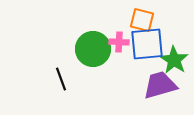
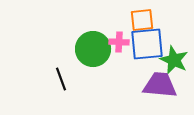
orange square: rotated 20 degrees counterclockwise
green star: rotated 8 degrees counterclockwise
purple trapezoid: rotated 21 degrees clockwise
